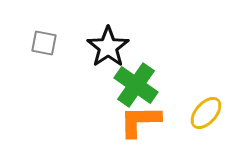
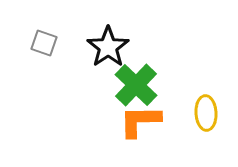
gray square: rotated 8 degrees clockwise
green cross: rotated 9 degrees clockwise
yellow ellipse: rotated 44 degrees counterclockwise
